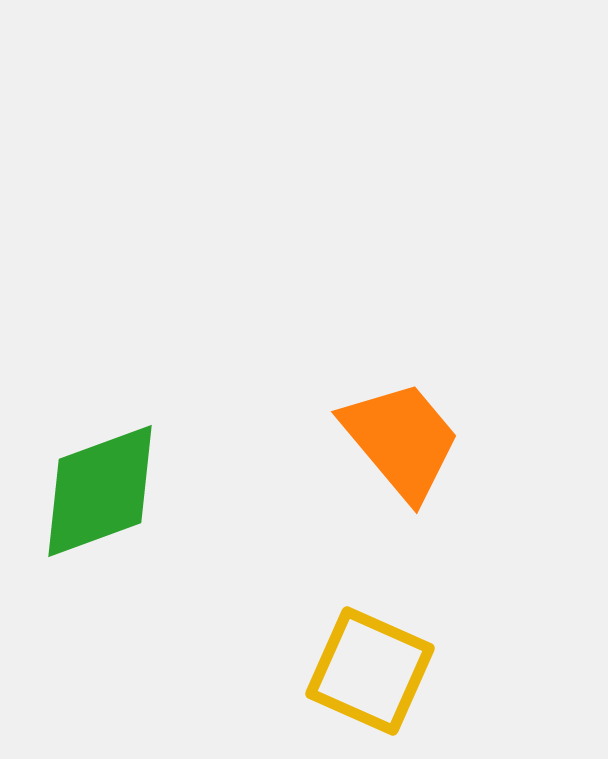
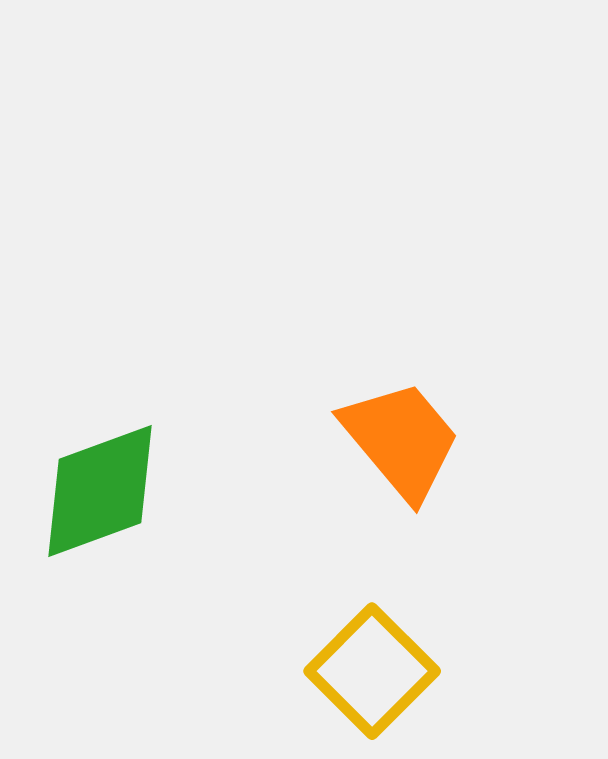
yellow square: moved 2 px right; rotated 21 degrees clockwise
